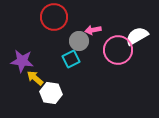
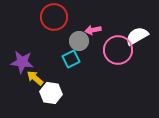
purple star: moved 1 px down
